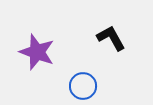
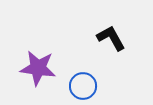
purple star: moved 1 px right, 16 px down; rotated 12 degrees counterclockwise
